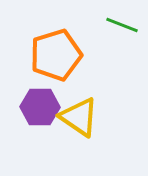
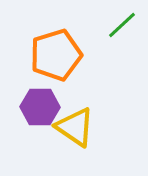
green line: rotated 64 degrees counterclockwise
yellow triangle: moved 4 px left, 10 px down
